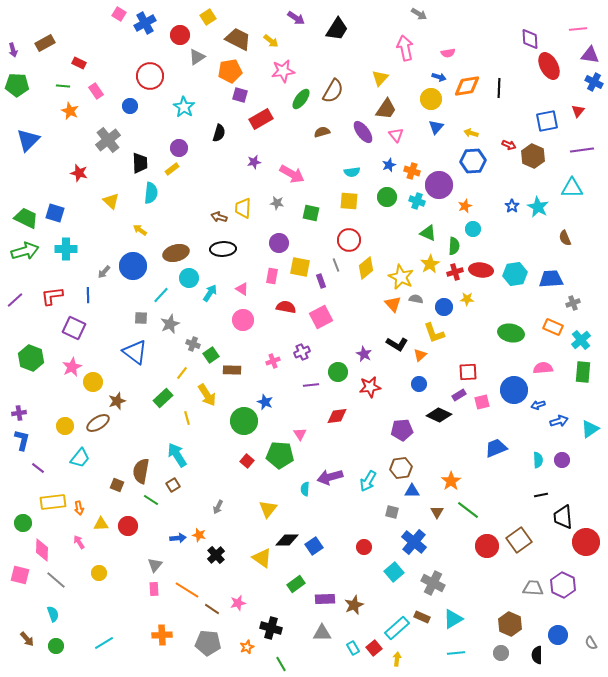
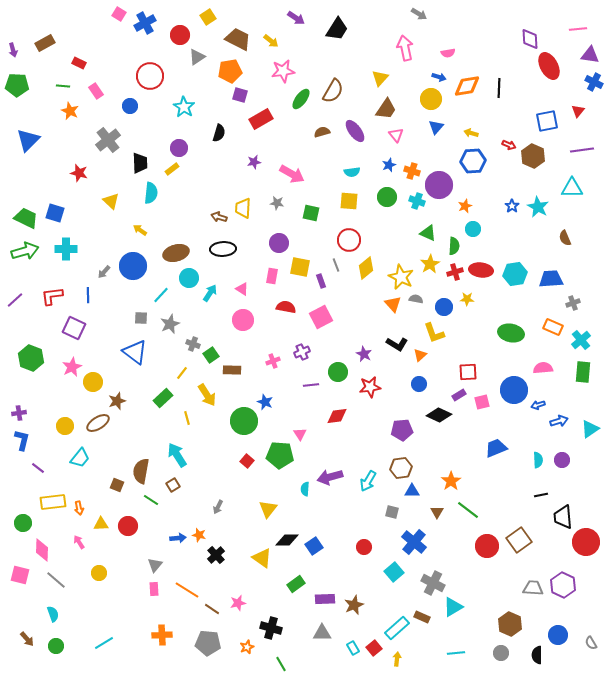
purple ellipse at (363, 132): moved 8 px left, 1 px up
cyan triangle at (453, 619): moved 12 px up
